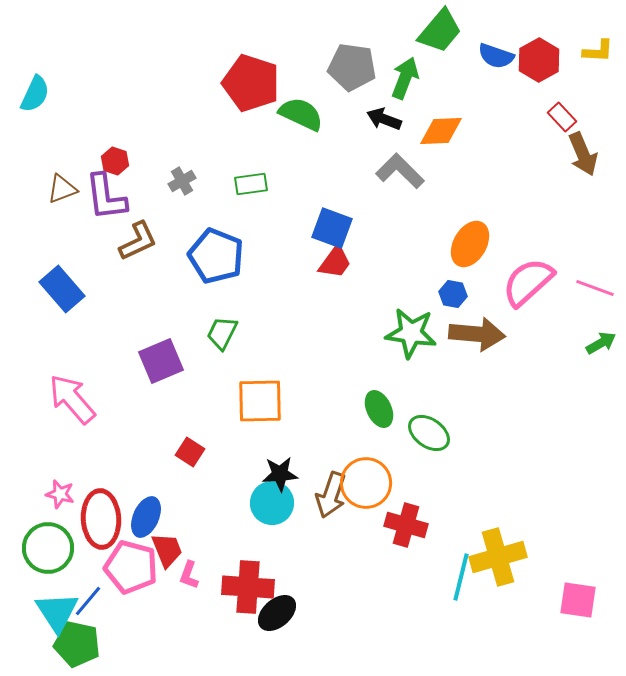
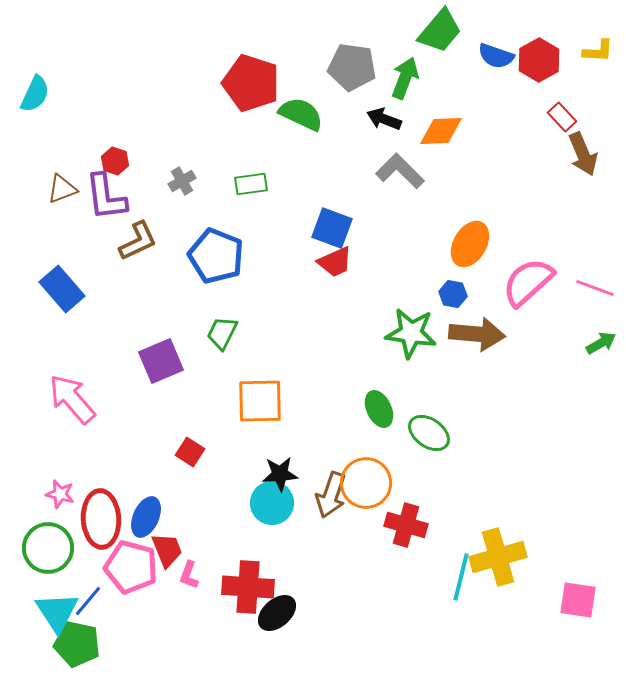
red trapezoid at (335, 262): rotated 30 degrees clockwise
